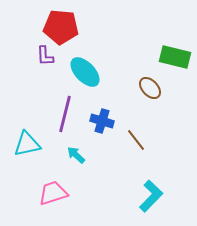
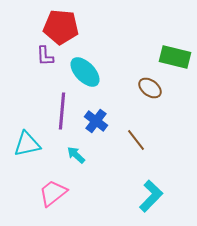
brown ellipse: rotated 10 degrees counterclockwise
purple line: moved 3 px left, 3 px up; rotated 9 degrees counterclockwise
blue cross: moved 6 px left; rotated 20 degrees clockwise
pink trapezoid: rotated 20 degrees counterclockwise
